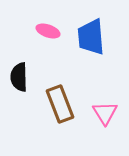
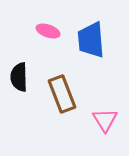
blue trapezoid: moved 3 px down
brown rectangle: moved 2 px right, 10 px up
pink triangle: moved 7 px down
